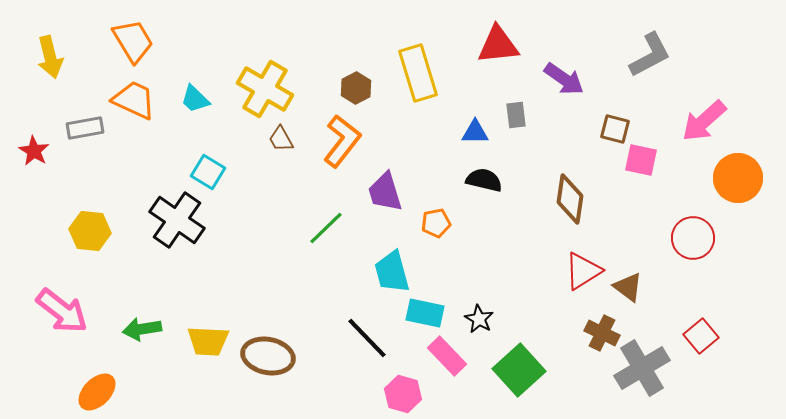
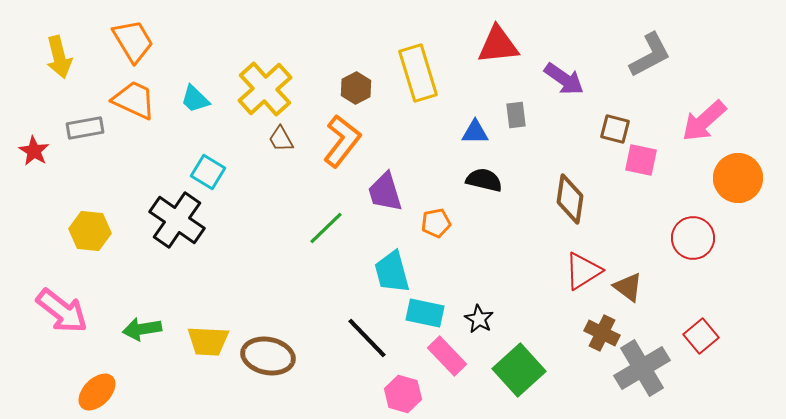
yellow arrow at (50, 57): moved 9 px right
yellow cross at (265, 89): rotated 18 degrees clockwise
